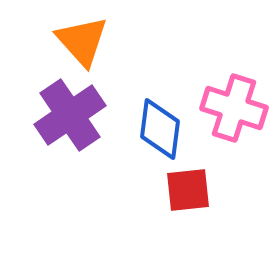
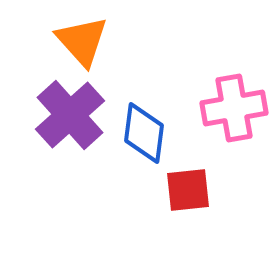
pink cross: rotated 28 degrees counterclockwise
purple cross: rotated 8 degrees counterclockwise
blue diamond: moved 16 px left, 4 px down
